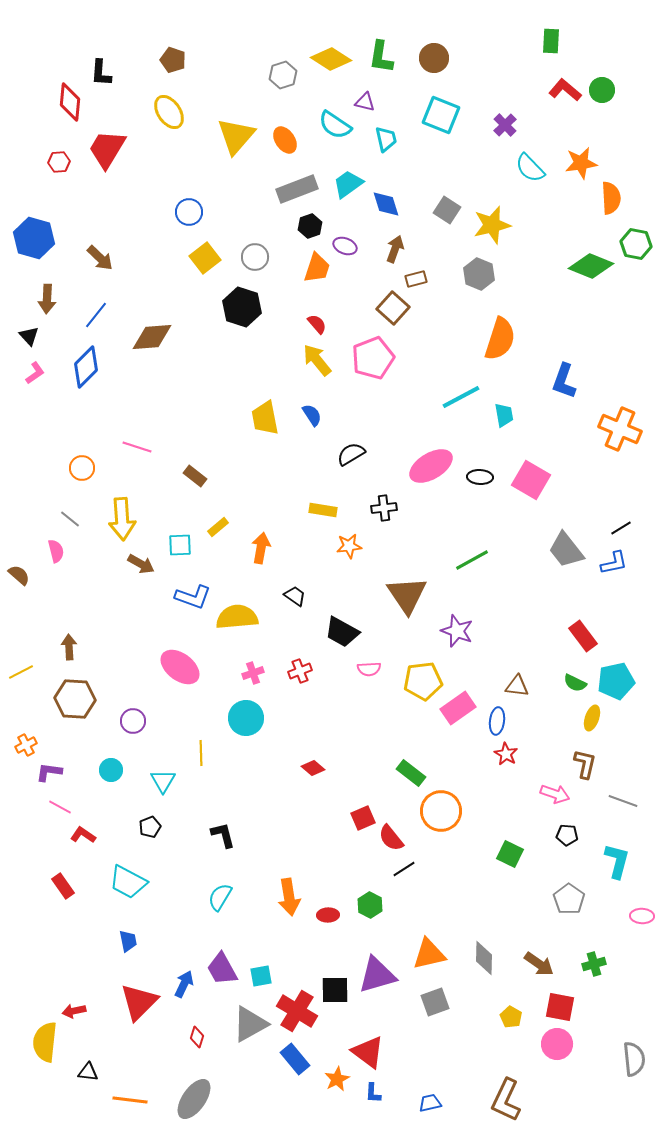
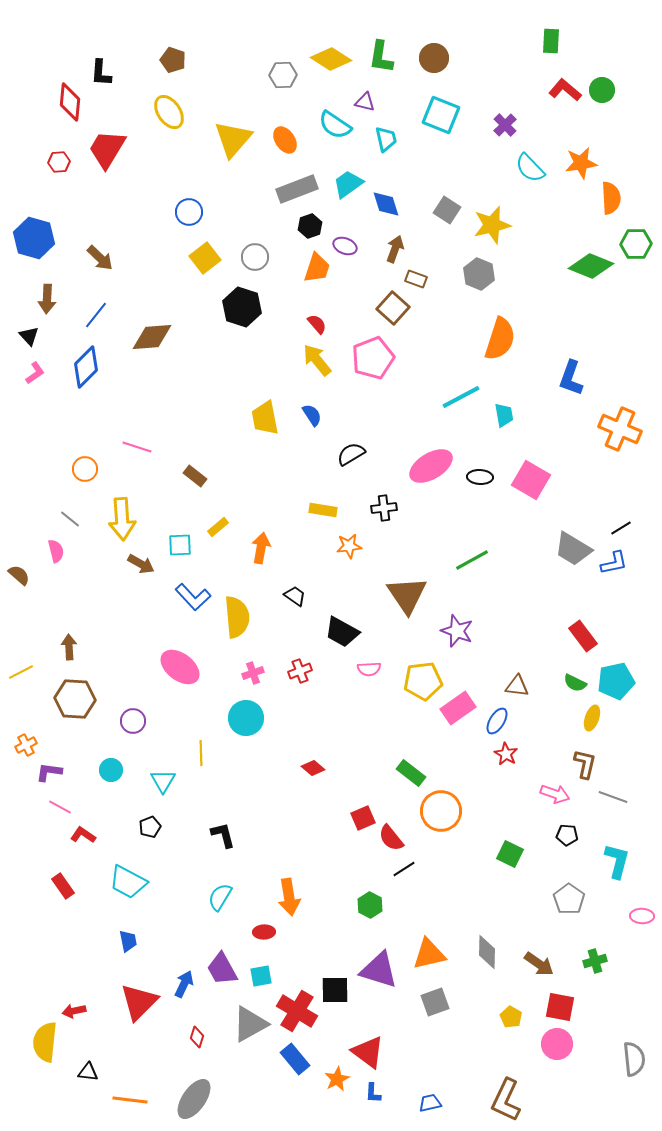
gray hexagon at (283, 75): rotated 16 degrees clockwise
yellow triangle at (236, 136): moved 3 px left, 3 px down
green hexagon at (636, 244): rotated 12 degrees counterclockwise
brown rectangle at (416, 279): rotated 35 degrees clockwise
blue L-shape at (564, 381): moved 7 px right, 3 px up
orange circle at (82, 468): moved 3 px right, 1 px down
gray trapezoid at (566, 550): moved 7 px right, 1 px up; rotated 21 degrees counterclockwise
blue L-shape at (193, 597): rotated 27 degrees clockwise
yellow semicircle at (237, 617): rotated 90 degrees clockwise
blue ellipse at (497, 721): rotated 24 degrees clockwise
gray line at (623, 801): moved 10 px left, 4 px up
red ellipse at (328, 915): moved 64 px left, 17 px down
gray diamond at (484, 958): moved 3 px right, 6 px up
green cross at (594, 964): moved 1 px right, 3 px up
purple triangle at (377, 975): moved 2 px right, 5 px up; rotated 33 degrees clockwise
